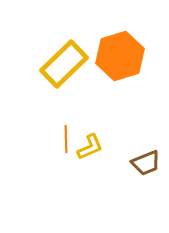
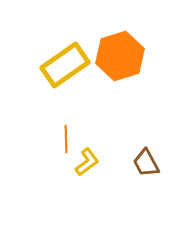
yellow rectangle: moved 1 px right, 1 px down; rotated 9 degrees clockwise
yellow L-shape: moved 3 px left, 15 px down; rotated 12 degrees counterclockwise
brown trapezoid: rotated 84 degrees clockwise
